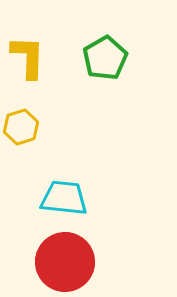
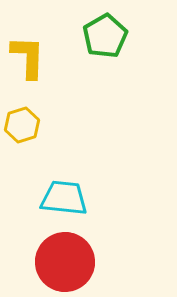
green pentagon: moved 22 px up
yellow hexagon: moved 1 px right, 2 px up
